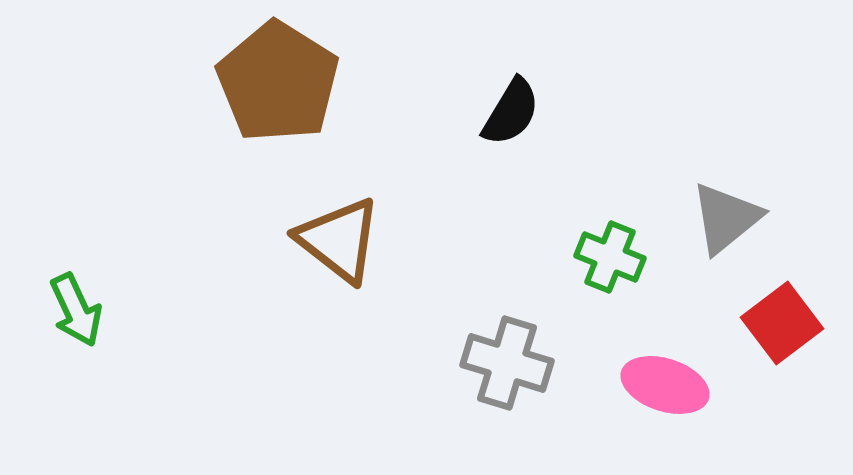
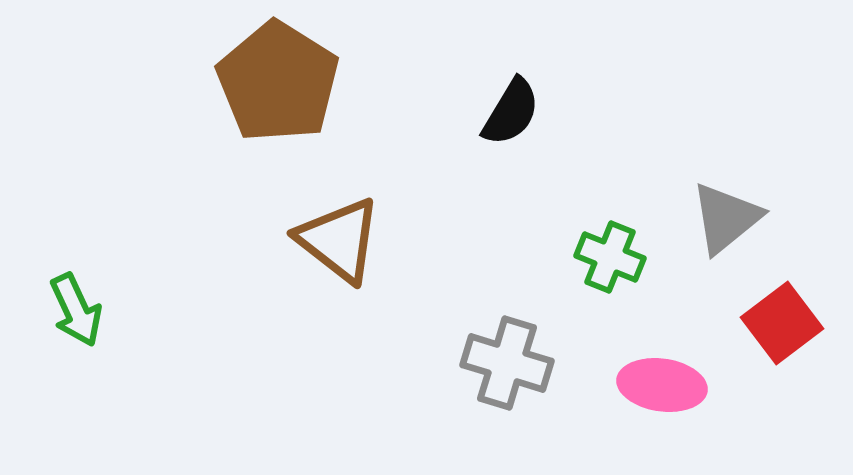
pink ellipse: moved 3 px left; rotated 10 degrees counterclockwise
